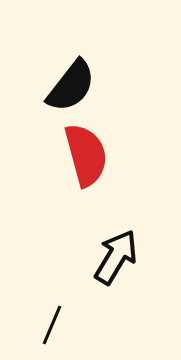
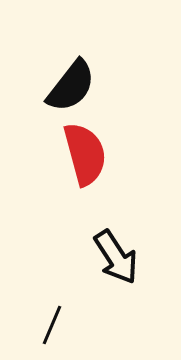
red semicircle: moved 1 px left, 1 px up
black arrow: rotated 116 degrees clockwise
